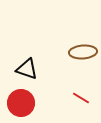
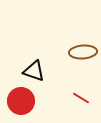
black triangle: moved 7 px right, 2 px down
red circle: moved 2 px up
